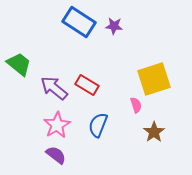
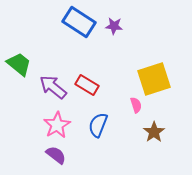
purple arrow: moved 1 px left, 1 px up
